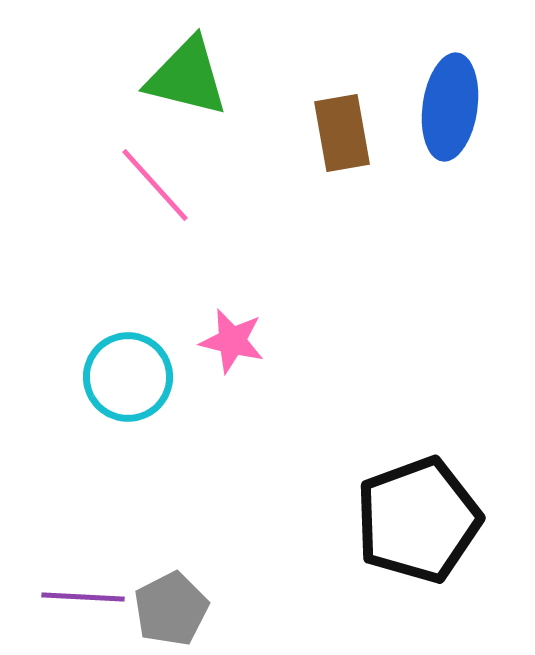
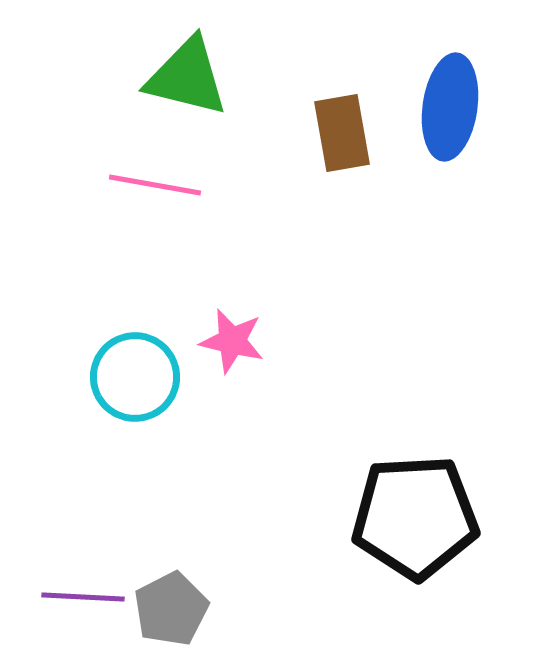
pink line: rotated 38 degrees counterclockwise
cyan circle: moved 7 px right
black pentagon: moved 3 px left, 3 px up; rotated 17 degrees clockwise
